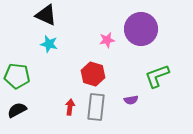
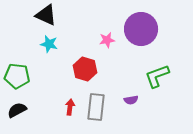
red hexagon: moved 8 px left, 5 px up
